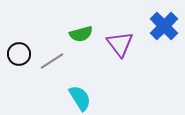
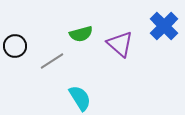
purple triangle: rotated 12 degrees counterclockwise
black circle: moved 4 px left, 8 px up
